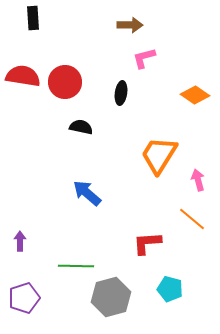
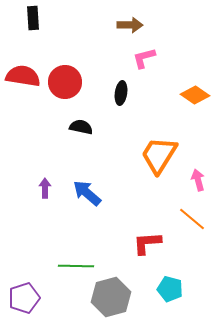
purple arrow: moved 25 px right, 53 px up
